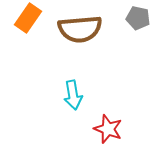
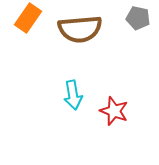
red star: moved 6 px right, 18 px up
